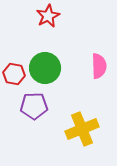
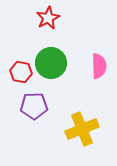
red star: moved 2 px down
green circle: moved 6 px right, 5 px up
red hexagon: moved 7 px right, 2 px up
